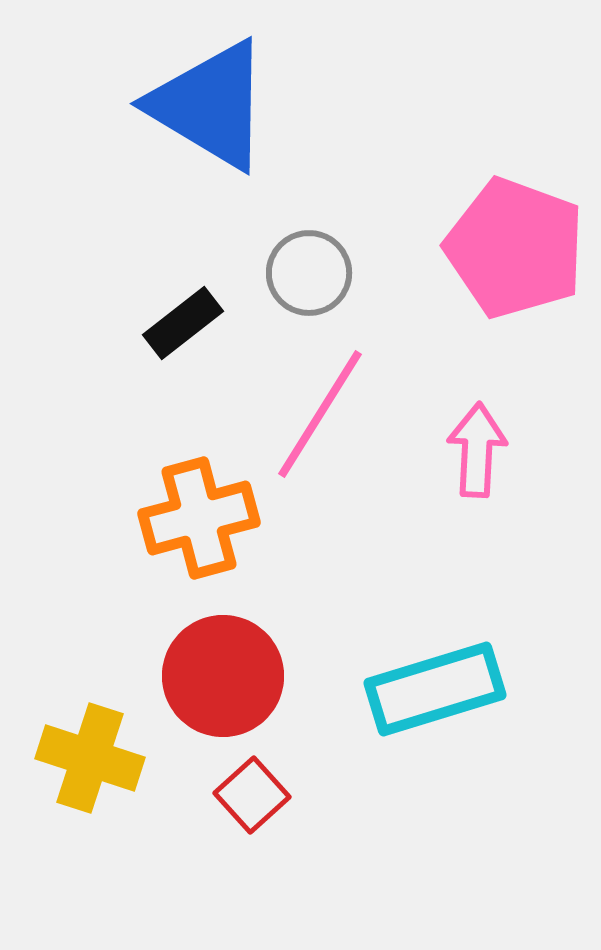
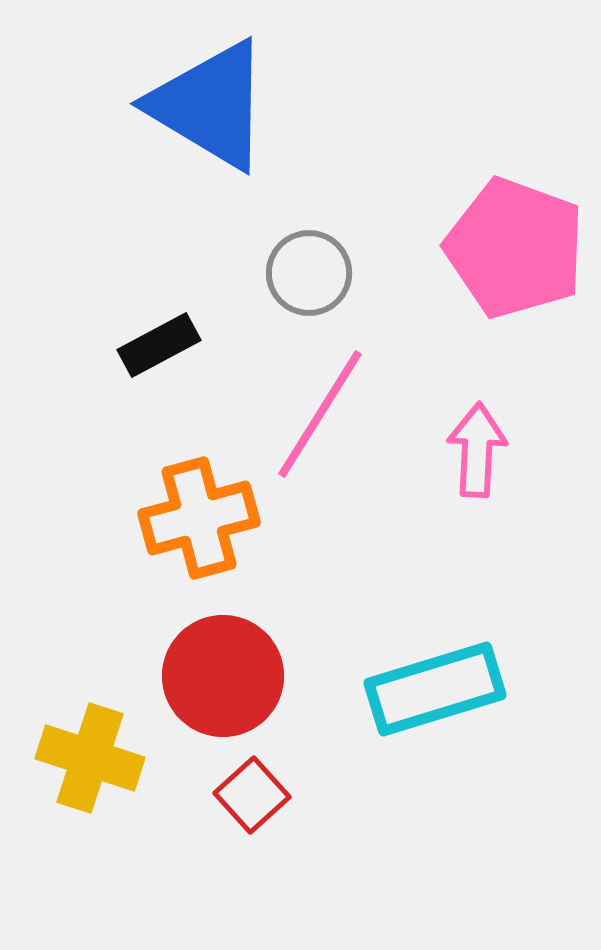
black rectangle: moved 24 px left, 22 px down; rotated 10 degrees clockwise
